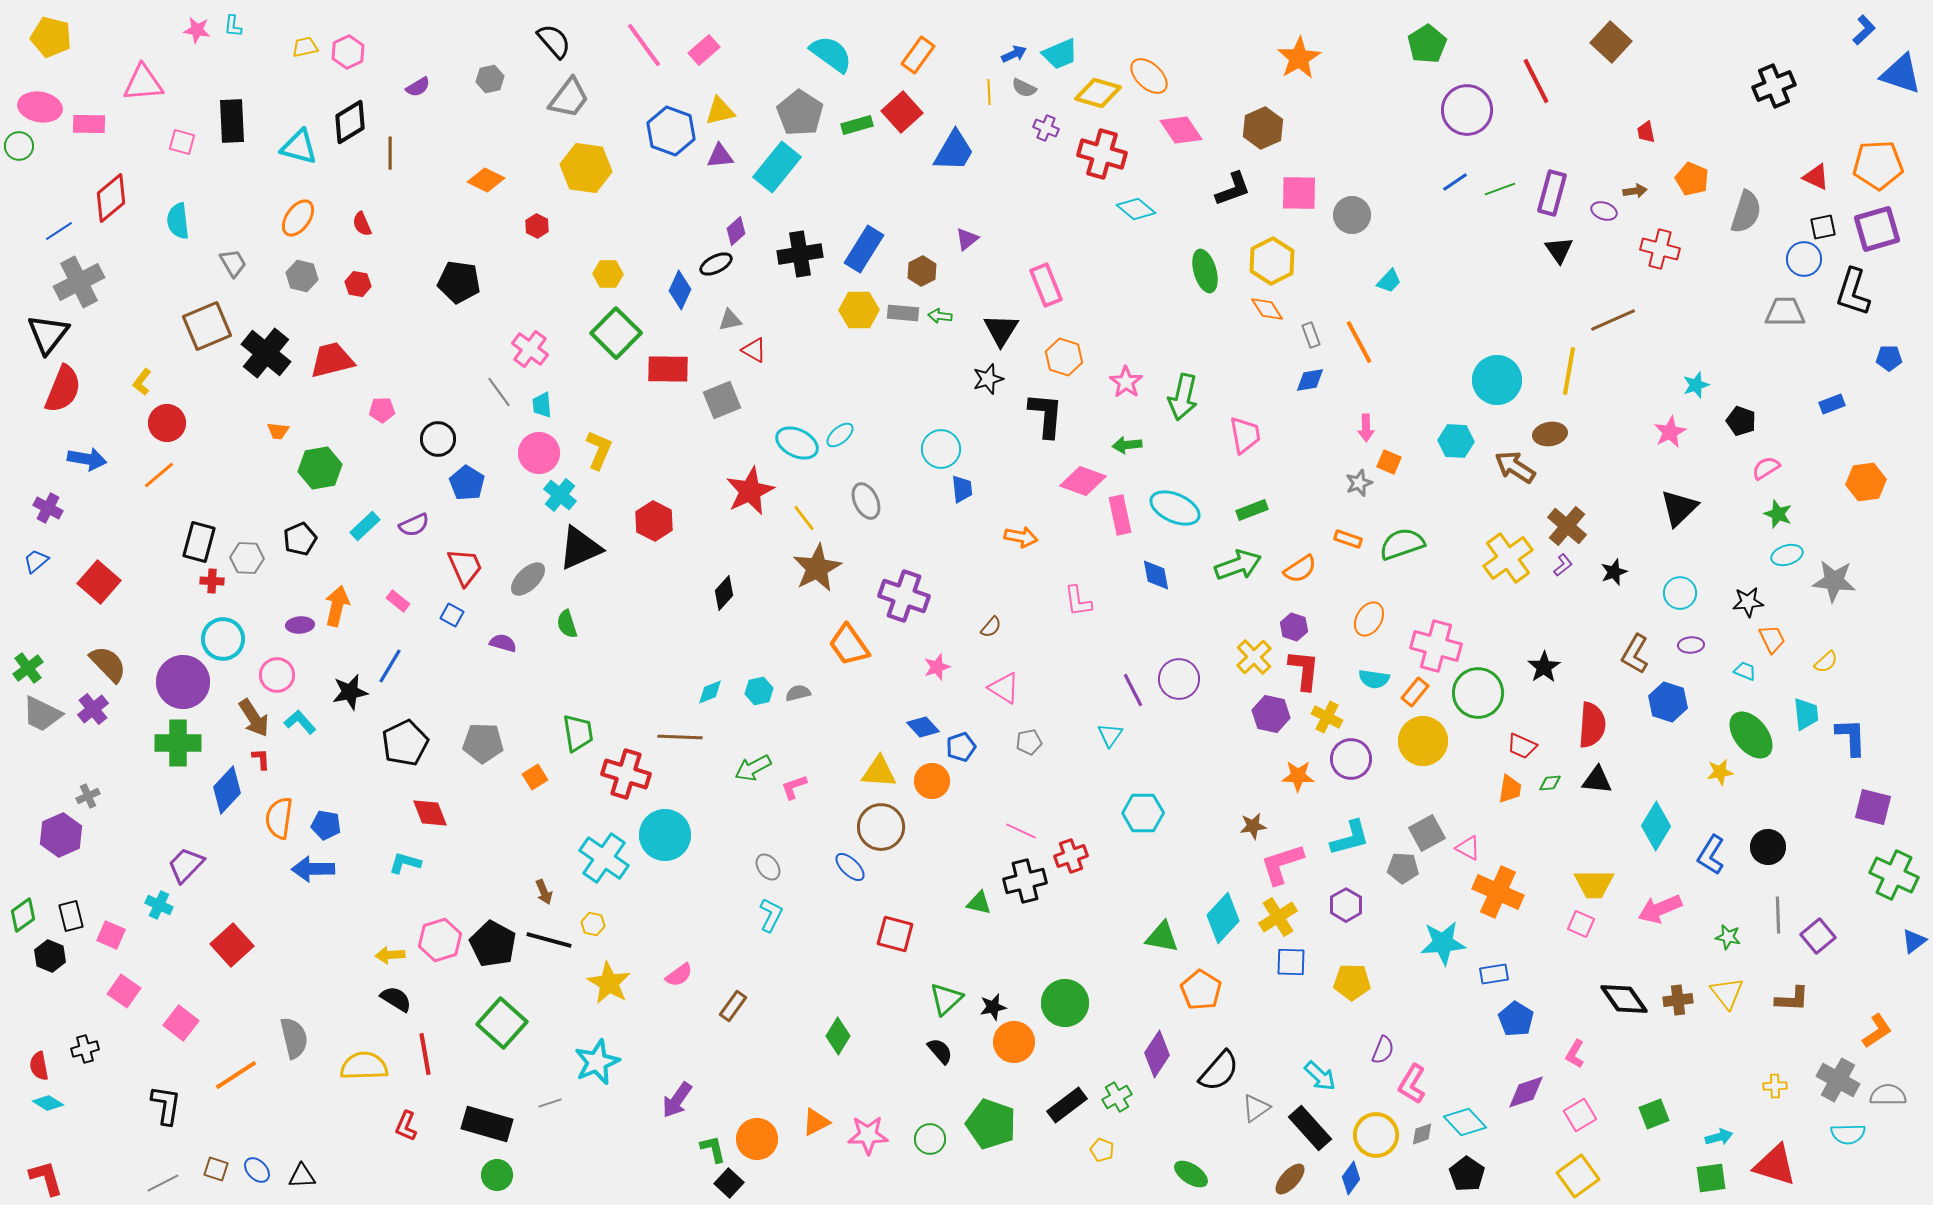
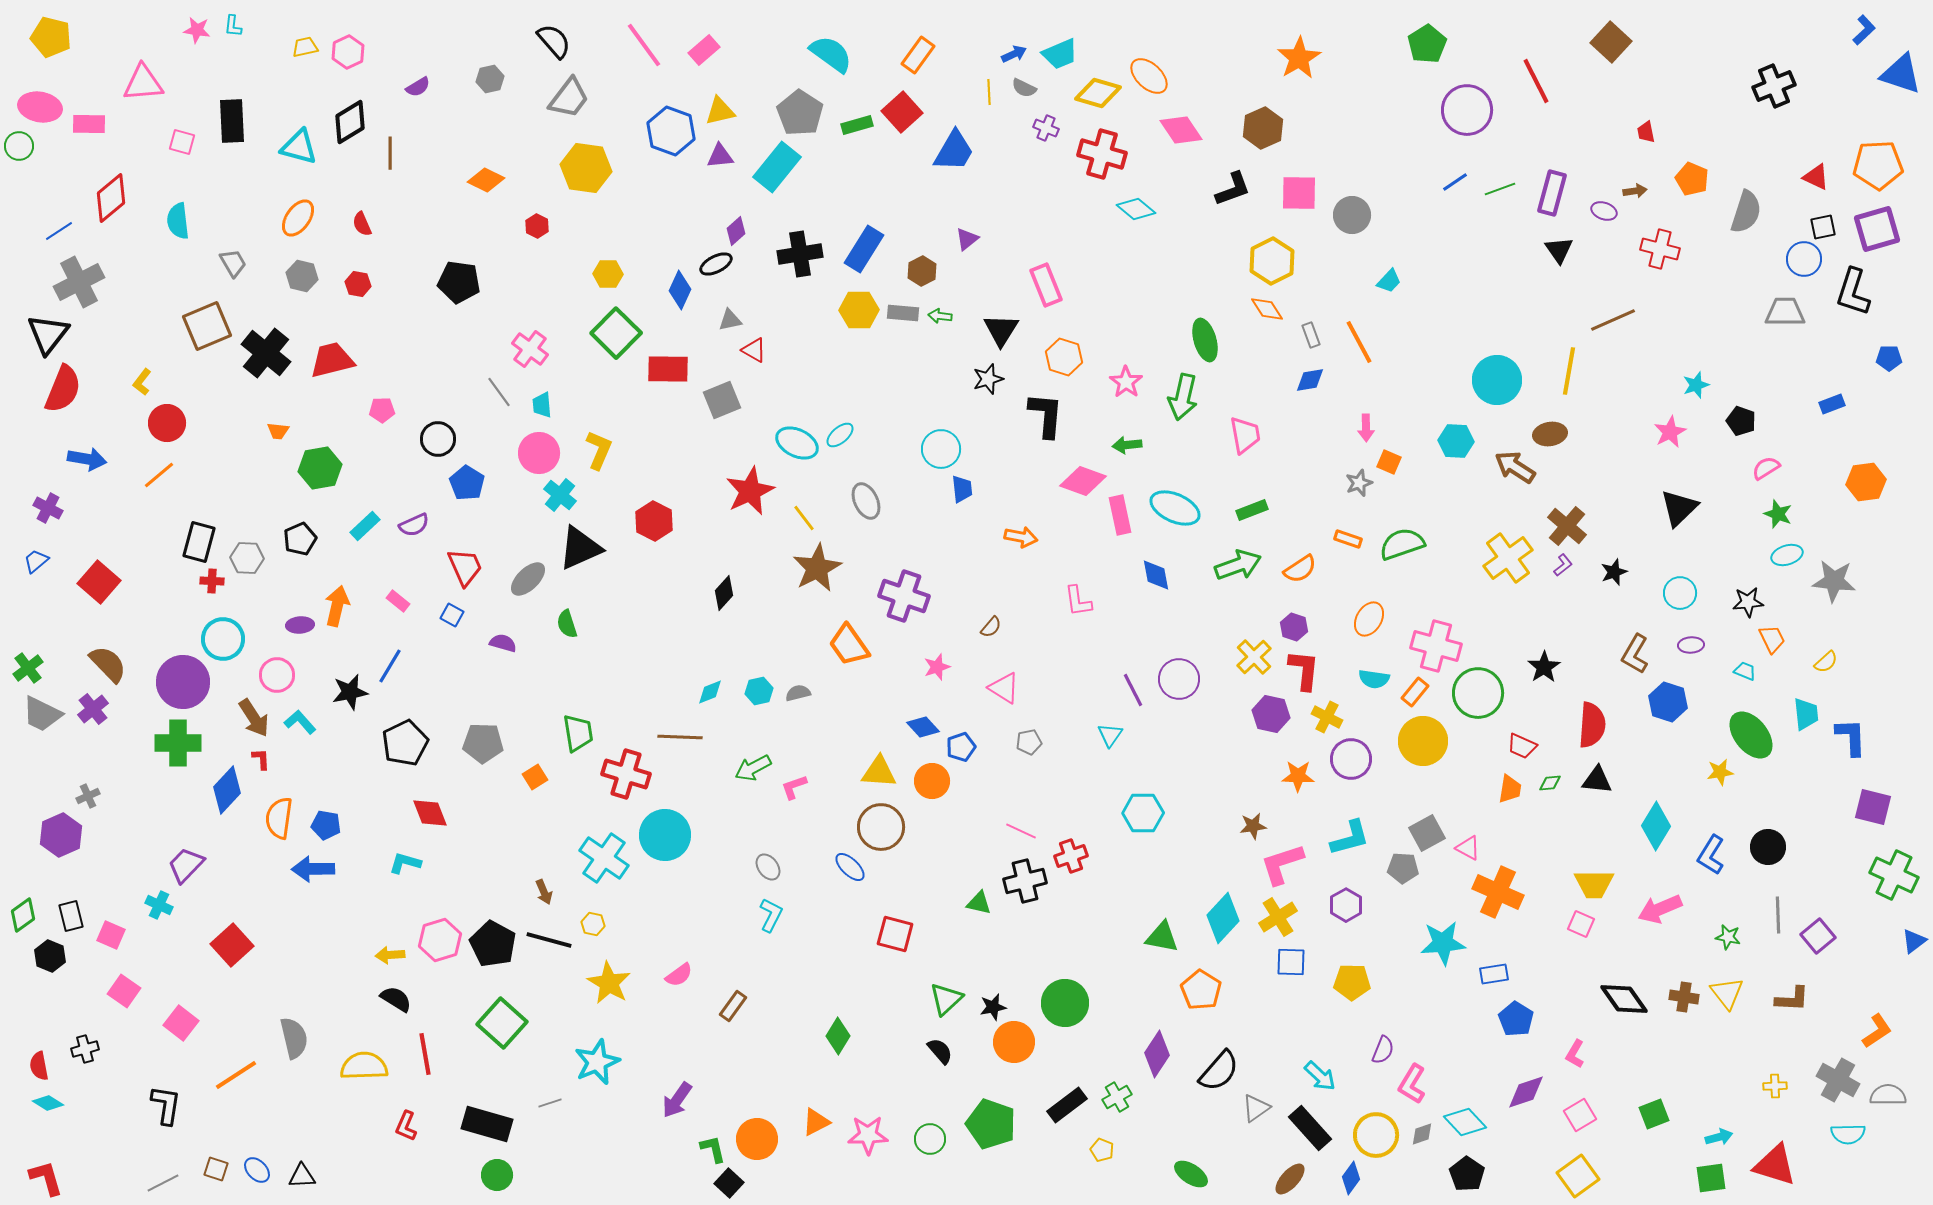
green ellipse at (1205, 271): moved 69 px down
brown cross at (1678, 1000): moved 6 px right, 3 px up; rotated 16 degrees clockwise
